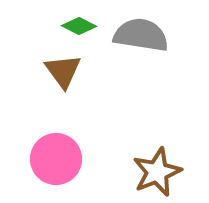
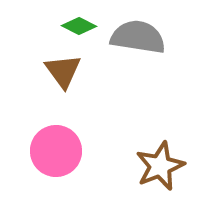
gray semicircle: moved 3 px left, 2 px down
pink circle: moved 8 px up
brown star: moved 3 px right, 6 px up
